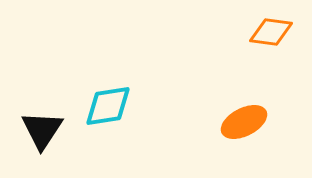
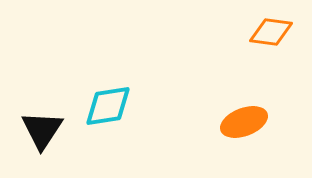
orange ellipse: rotated 6 degrees clockwise
